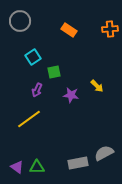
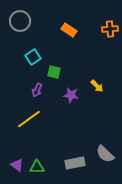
green square: rotated 24 degrees clockwise
gray semicircle: moved 1 px right, 1 px down; rotated 108 degrees counterclockwise
gray rectangle: moved 3 px left
purple triangle: moved 2 px up
